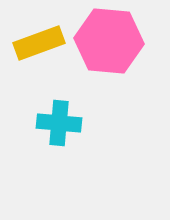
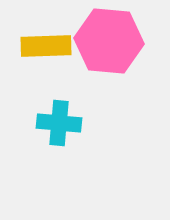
yellow rectangle: moved 7 px right, 3 px down; rotated 18 degrees clockwise
